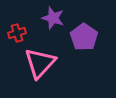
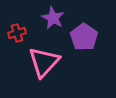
purple star: rotated 10 degrees clockwise
pink triangle: moved 4 px right, 1 px up
